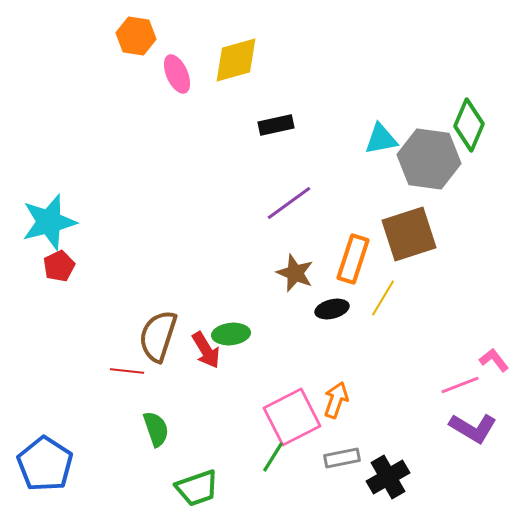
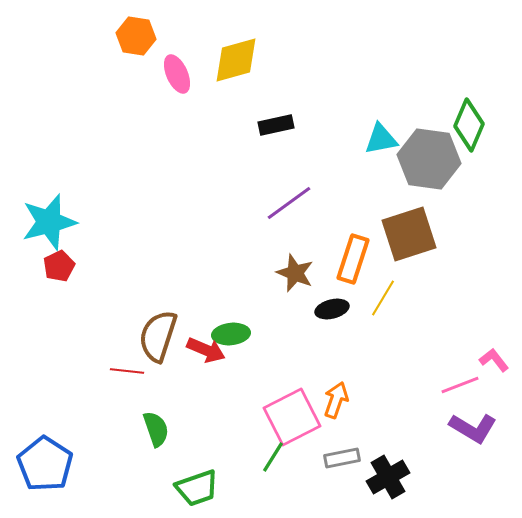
red arrow: rotated 36 degrees counterclockwise
